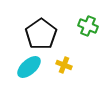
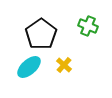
yellow cross: rotated 21 degrees clockwise
